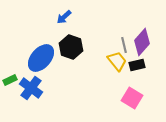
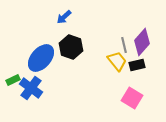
green rectangle: moved 3 px right
